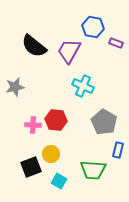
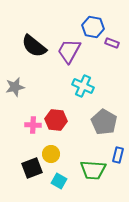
purple rectangle: moved 4 px left
blue rectangle: moved 5 px down
black square: moved 1 px right, 1 px down
